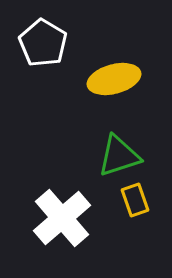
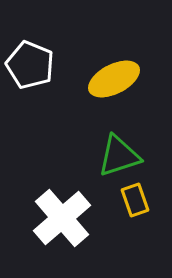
white pentagon: moved 13 px left, 22 px down; rotated 9 degrees counterclockwise
yellow ellipse: rotated 12 degrees counterclockwise
